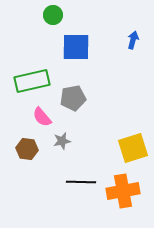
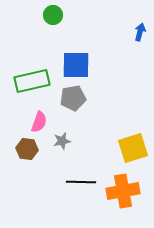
blue arrow: moved 7 px right, 8 px up
blue square: moved 18 px down
pink semicircle: moved 3 px left, 5 px down; rotated 120 degrees counterclockwise
